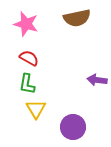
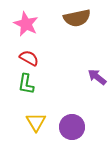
pink star: rotated 10 degrees clockwise
purple arrow: moved 3 px up; rotated 30 degrees clockwise
green L-shape: moved 1 px left
yellow triangle: moved 13 px down
purple circle: moved 1 px left
